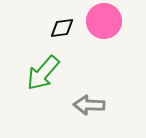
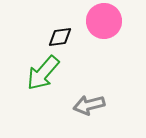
black diamond: moved 2 px left, 9 px down
gray arrow: rotated 16 degrees counterclockwise
